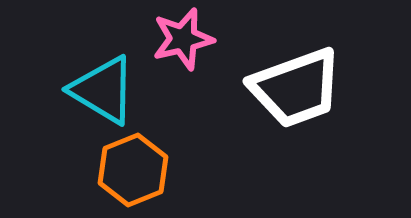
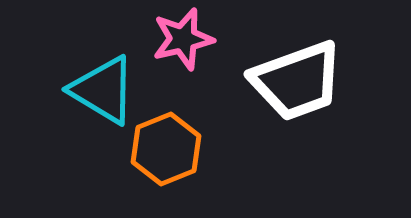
white trapezoid: moved 1 px right, 7 px up
orange hexagon: moved 33 px right, 21 px up
